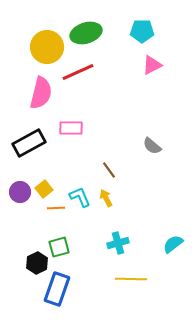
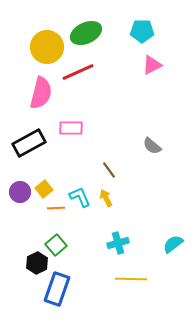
green ellipse: rotated 8 degrees counterclockwise
green square: moved 3 px left, 2 px up; rotated 25 degrees counterclockwise
